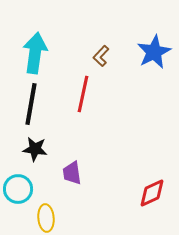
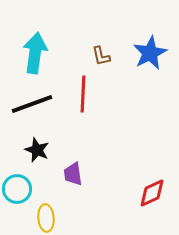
blue star: moved 4 px left, 1 px down
brown L-shape: rotated 55 degrees counterclockwise
red line: rotated 9 degrees counterclockwise
black line: moved 1 px right; rotated 60 degrees clockwise
black star: moved 2 px right, 1 px down; rotated 15 degrees clockwise
purple trapezoid: moved 1 px right, 1 px down
cyan circle: moved 1 px left
